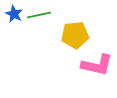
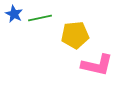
green line: moved 1 px right, 3 px down
